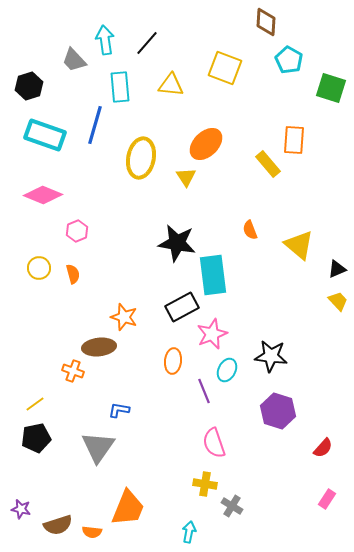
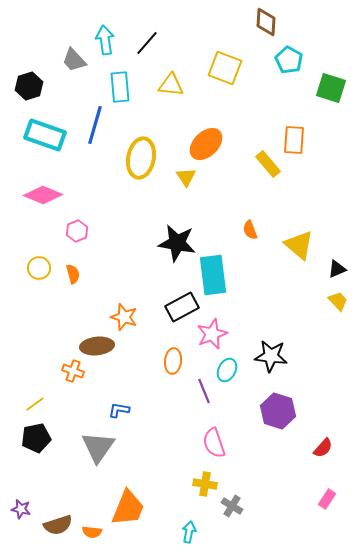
brown ellipse at (99, 347): moved 2 px left, 1 px up
